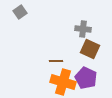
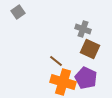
gray square: moved 2 px left
gray cross: rotated 14 degrees clockwise
brown line: rotated 40 degrees clockwise
